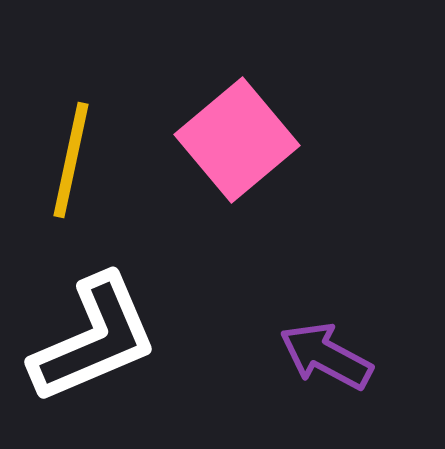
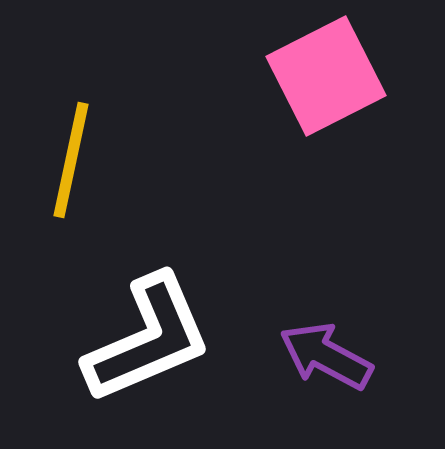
pink square: moved 89 px right, 64 px up; rotated 13 degrees clockwise
white L-shape: moved 54 px right
